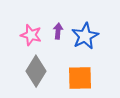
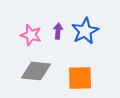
blue star: moved 5 px up
gray diamond: rotated 64 degrees clockwise
